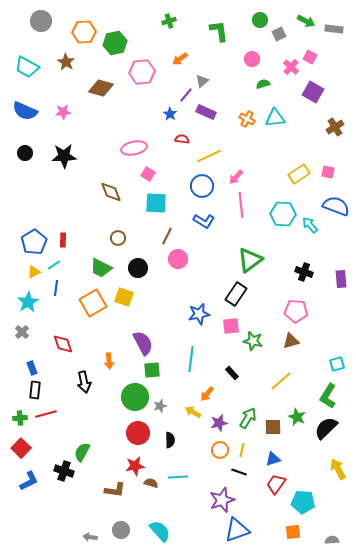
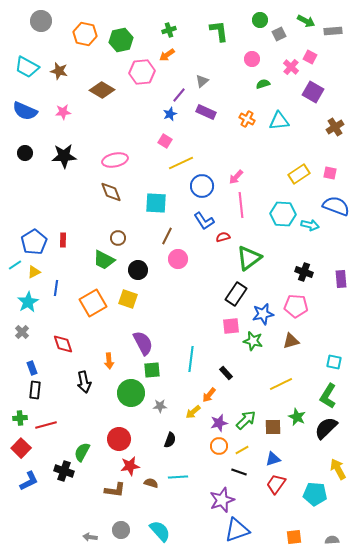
green cross at (169, 21): moved 9 px down
gray rectangle at (334, 29): moved 1 px left, 2 px down; rotated 12 degrees counterclockwise
orange hexagon at (84, 32): moved 1 px right, 2 px down; rotated 15 degrees clockwise
green hexagon at (115, 43): moved 6 px right, 3 px up
orange arrow at (180, 59): moved 13 px left, 4 px up
brown star at (66, 62): moved 7 px left, 9 px down; rotated 18 degrees counterclockwise
brown diamond at (101, 88): moved 1 px right, 2 px down; rotated 15 degrees clockwise
purple line at (186, 95): moved 7 px left
blue star at (170, 114): rotated 16 degrees clockwise
cyan triangle at (275, 118): moved 4 px right, 3 px down
red semicircle at (182, 139): moved 41 px right, 98 px down; rotated 24 degrees counterclockwise
pink ellipse at (134, 148): moved 19 px left, 12 px down
yellow line at (209, 156): moved 28 px left, 7 px down
pink square at (328, 172): moved 2 px right, 1 px down
pink square at (148, 174): moved 17 px right, 33 px up
blue L-shape at (204, 221): rotated 25 degrees clockwise
cyan arrow at (310, 225): rotated 144 degrees clockwise
green triangle at (250, 260): moved 1 px left, 2 px up
cyan line at (54, 265): moved 39 px left
green trapezoid at (101, 268): moved 3 px right, 8 px up
black circle at (138, 268): moved 2 px down
yellow square at (124, 297): moved 4 px right, 2 px down
pink pentagon at (296, 311): moved 5 px up
blue star at (199, 314): moved 64 px right
cyan square at (337, 364): moved 3 px left, 2 px up; rotated 28 degrees clockwise
black rectangle at (232, 373): moved 6 px left
yellow line at (281, 381): moved 3 px down; rotated 15 degrees clockwise
orange arrow at (207, 394): moved 2 px right, 1 px down
green circle at (135, 397): moved 4 px left, 4 px up
gray star at (160, 406): rotated 16 degrees clockwise
yellow arrow at (193, 412): rotated 70 degrees counterclockwise
red line at (46, 414): moved 11 px down
green arrow at (248, 418): moved 2 px left, 2 px down; rotated 15 degrees clockwise
red circle at (138, 433): moved 19 px left, 6 px down
black semicircle at (170, 440): rotated 21 degrees clockwise
orange circle at (220, 450): moved 1 px left, 4 px up
yellow line at (242, 450): rotated 48 degrees clockwise
red star at (135, 466): moved 5 px left
cyan pentagon at (303, 502): moved 12 px right, 8 px up
orange square at (293, 532): moved 1 px right, 5 px down
